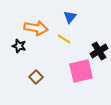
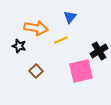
yellow line: moved 3 px left, 1 px down; rotated 56 degrees counterclockwise
brown square: moved 6 px up
